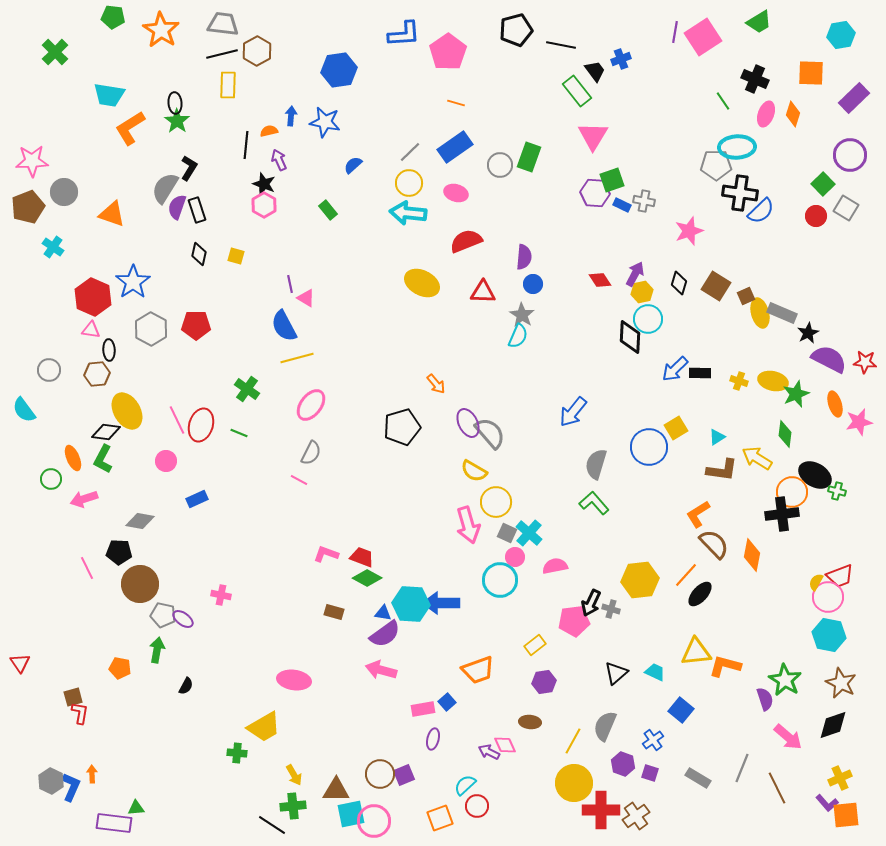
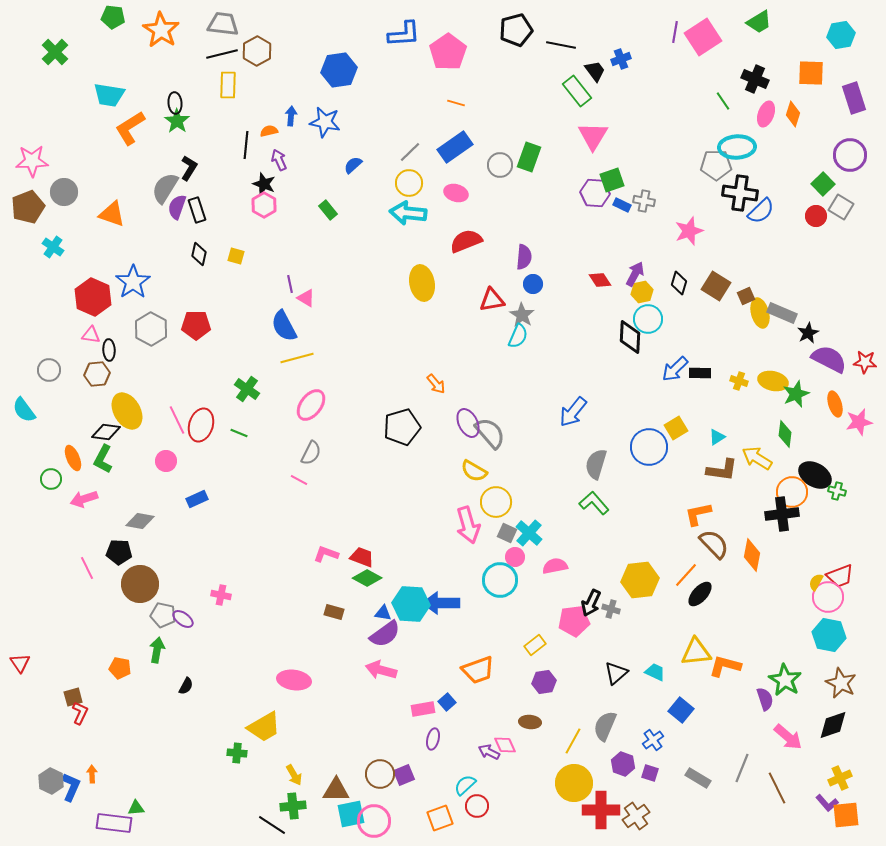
purple rectangle at (854, 98): rotated 64 degrees counterclockwise
gray square at (846, 208): moved 5 px left, 1 px up
yellow ellipse at (422, 283): rotated 52 degrees clockwise
red triangle at (483, 292): moved 9 px right, 8 px down; rotated 12 degrees counterclockwise
pink triangle at (91, 330): moved 5 px down
orange L-shape at (698, 514): rotated 20 degrees clockwise
red L-shape at (80, 713): rotated 15 degrees clockwise
